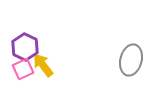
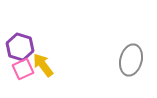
purple hexagon: moved 5 px left; rotated 8 degrees counterclockwise
